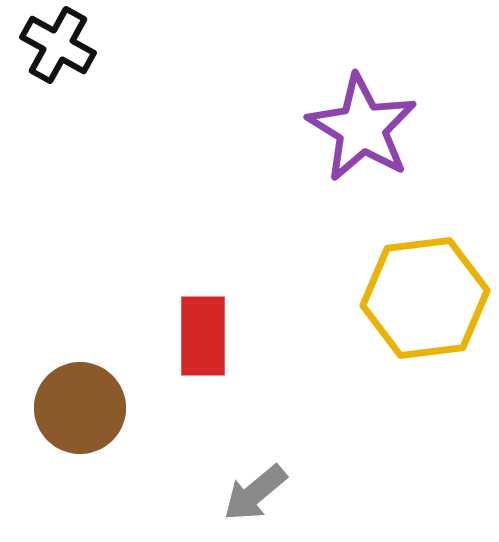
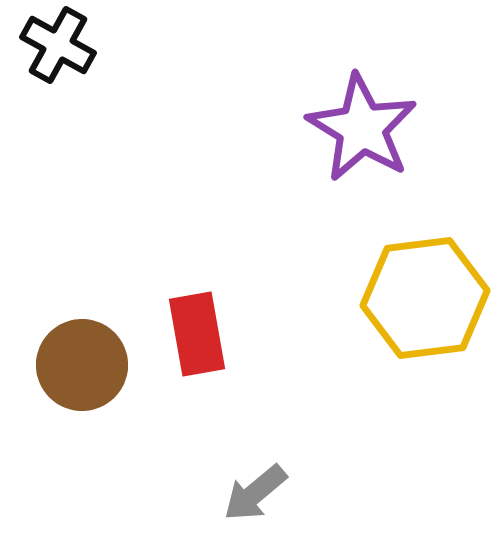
red rectangle: moved 6 px left, 2 px up; rotated 10 degrees counterclockwise
brown circle: moved 2 px right, 43 px up
